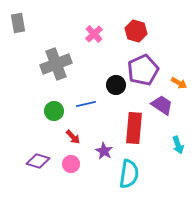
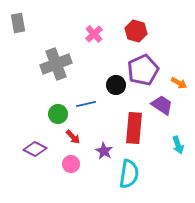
green circle: moved 4 px right, 3 px down
purple diamond: moved 3 px left, 12 px up; rotated 10 degrees clockwise
